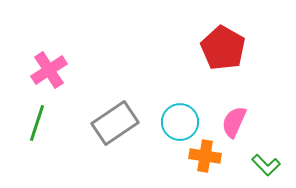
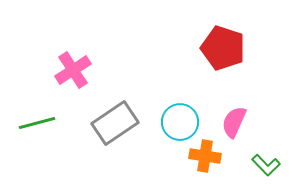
red pentagon: rotated 12 degrees counterclockwise
pink cross: moved 24 px right
green line: rotated 57 degrees clockwise
